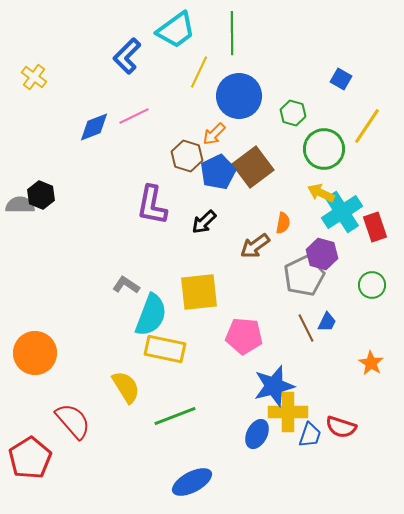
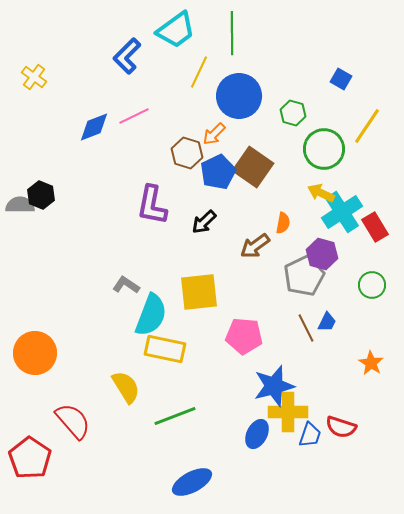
brown hexagon at (187, 156): moved 3 px up
brown square at (253, 167): rotated 18 degrees counterclockwise
red rectangle at (375, 227): rotated 12 degrees counterclockwise
red pentagon at (30, 458): rotated 6 degrees counterclockwise
